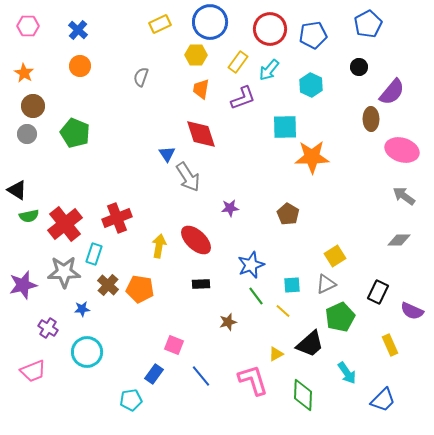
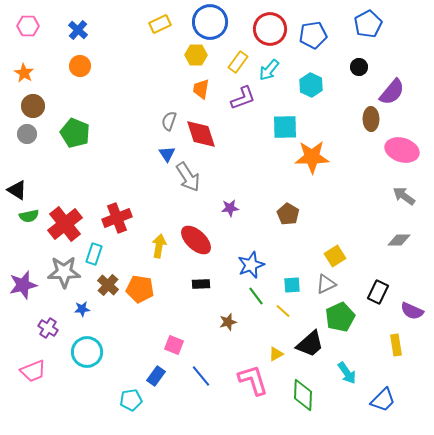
gray semicircle at (141, 77): moved 28 px right, 44 px down
yellow rectangle at (390, 345): moved 6 px right; rotated 15 degrees clockwise
blue rectangle at (154, 374): moved 2 px right, 2 px down
